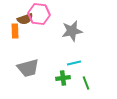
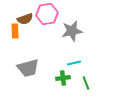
pink hexagon: moved 8 px right; rotated 15 degrees counterclockwise
